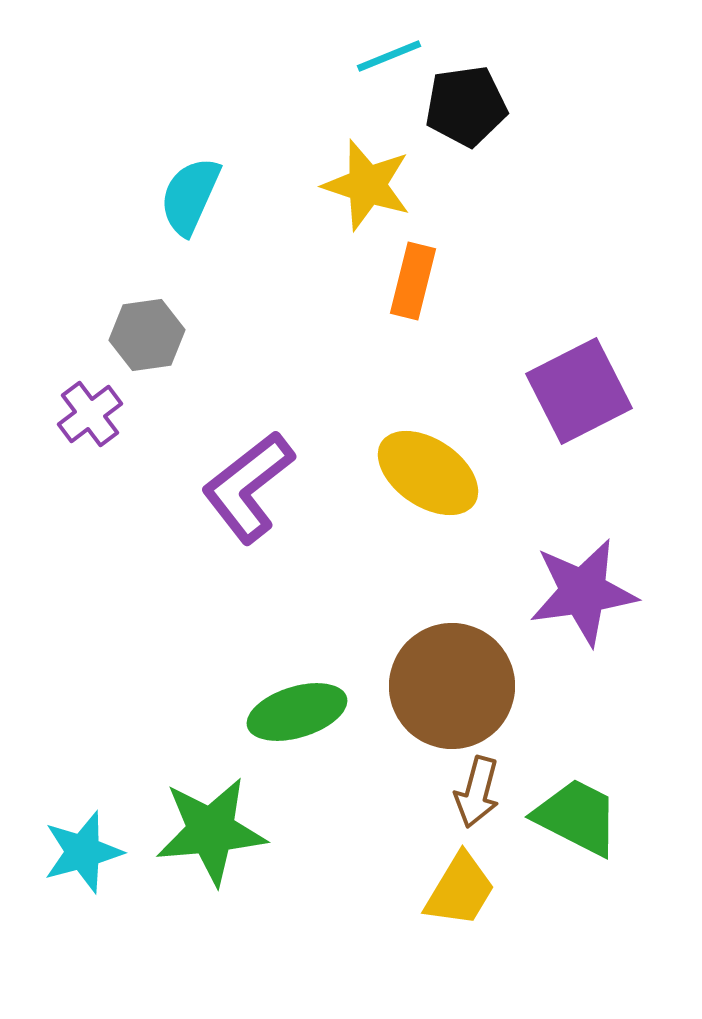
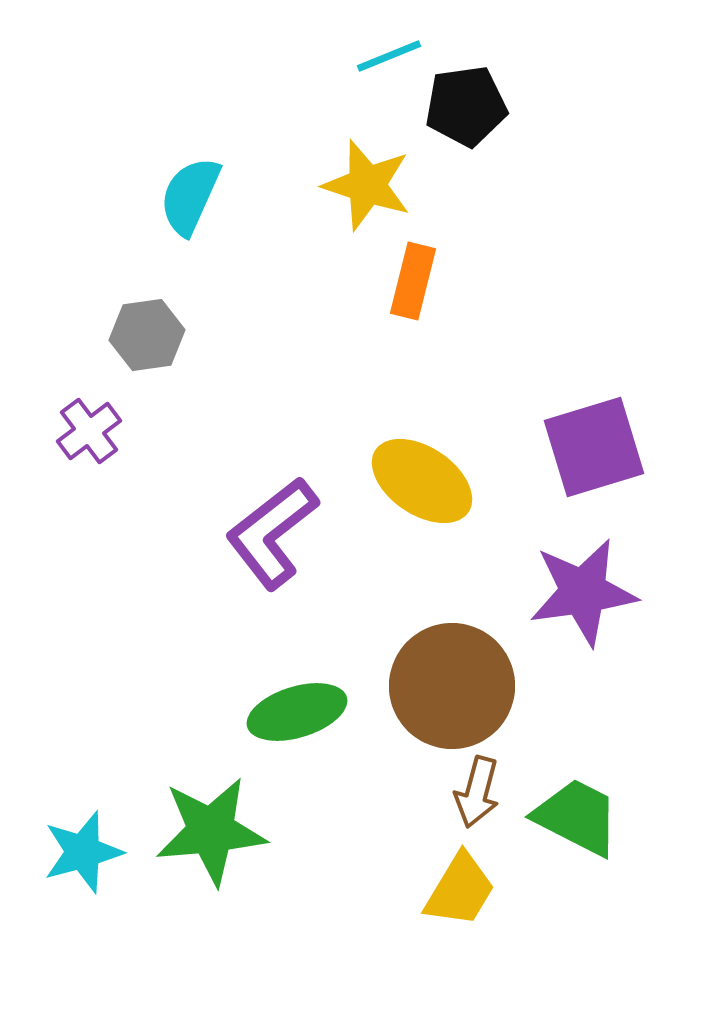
purple square: moved 15 px right, 56 px down; rotated 10 degrees clockwise
purple cross: moved 1 px left, 17 px down
yellow ellipse: moved 6 px left, 8 px down
purple L-shape: moved 24 px right, 46 px down
